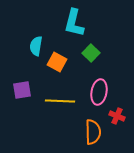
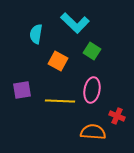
cyan L-shape: moved 1 px right; rotated 60 degrees counterclockwise
cyan semicircle: moved 12 px up
green square: moved 1 px right, 2 px up; rotated 12 degrees counterclockwise
orange square: moved 1 px right, 1 px up
pink ellipse: moved 7 px left, 2 px up
orange semicircle: rotated 85 degrees counterclockwise
